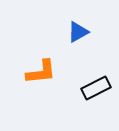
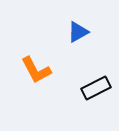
orange L-shape: moved 5 px left, 2 px up; rotated 68 degrees clockwise
